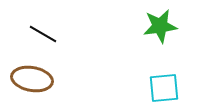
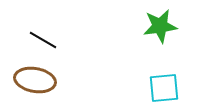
black line: moved 6 px down
brown ellipse: moved 3 px right, 1 px down
